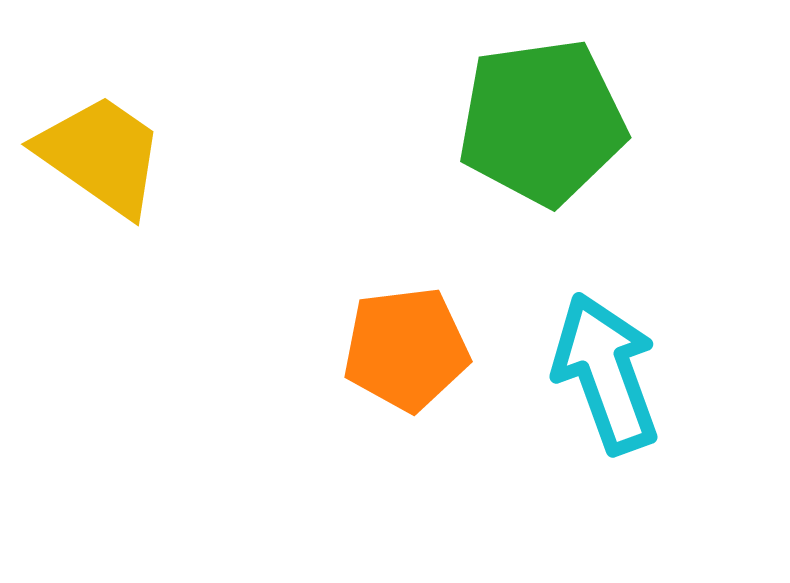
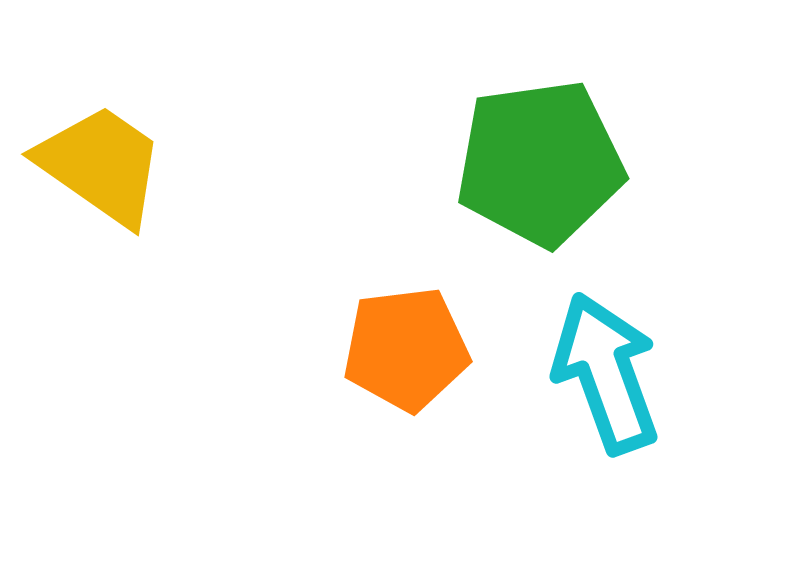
green pentagon: moved 2 px left, 41 px down
yellow trapezoid: moved 10 px down
